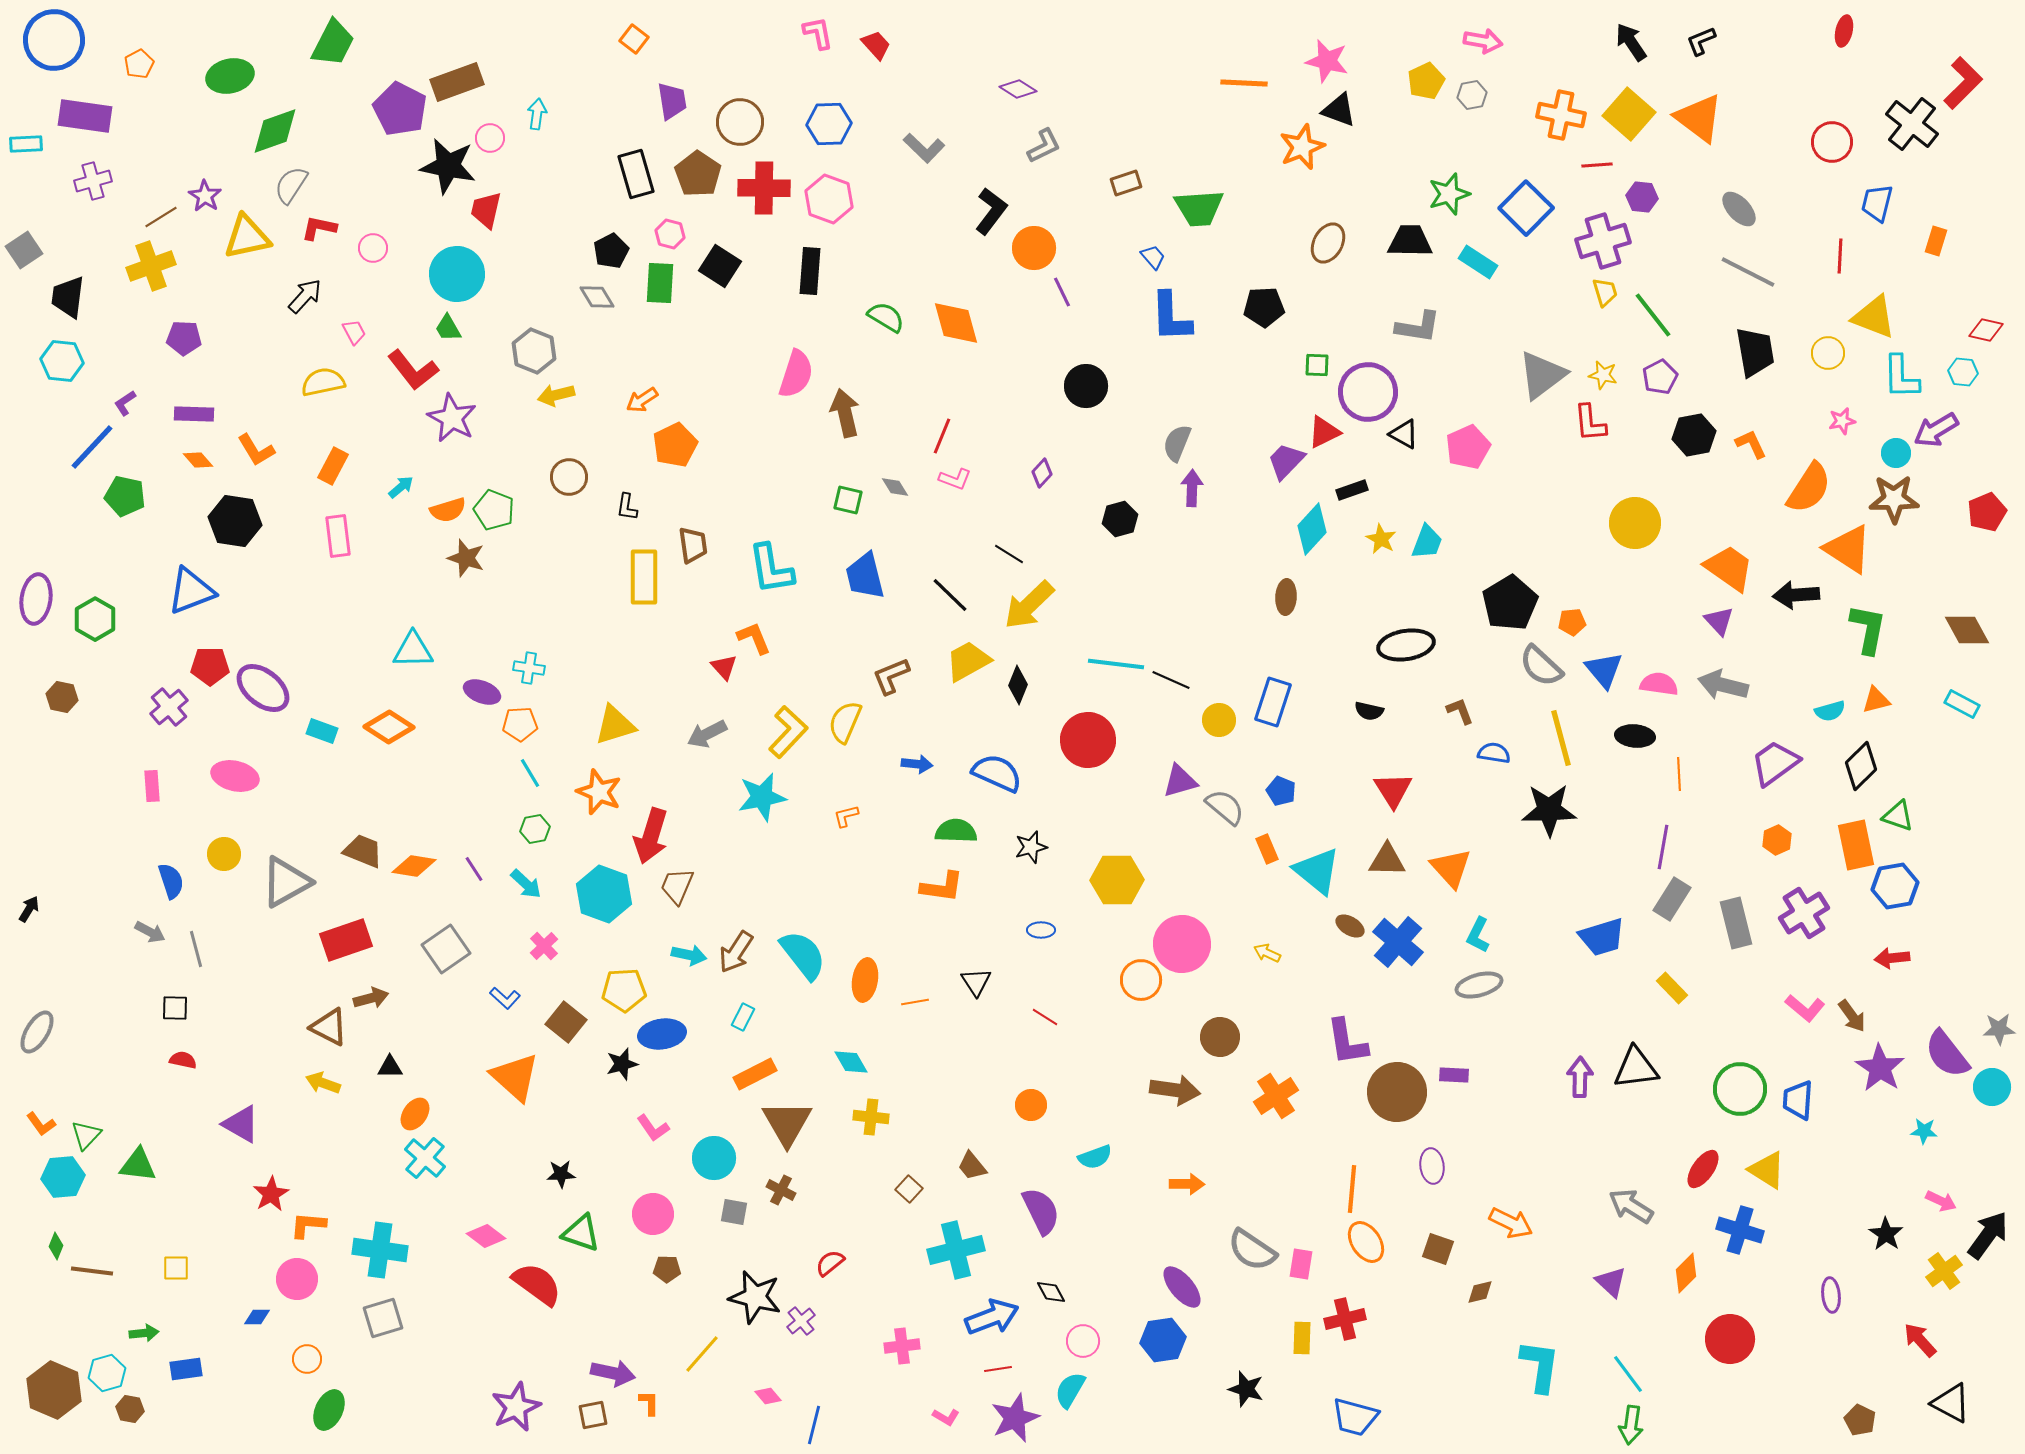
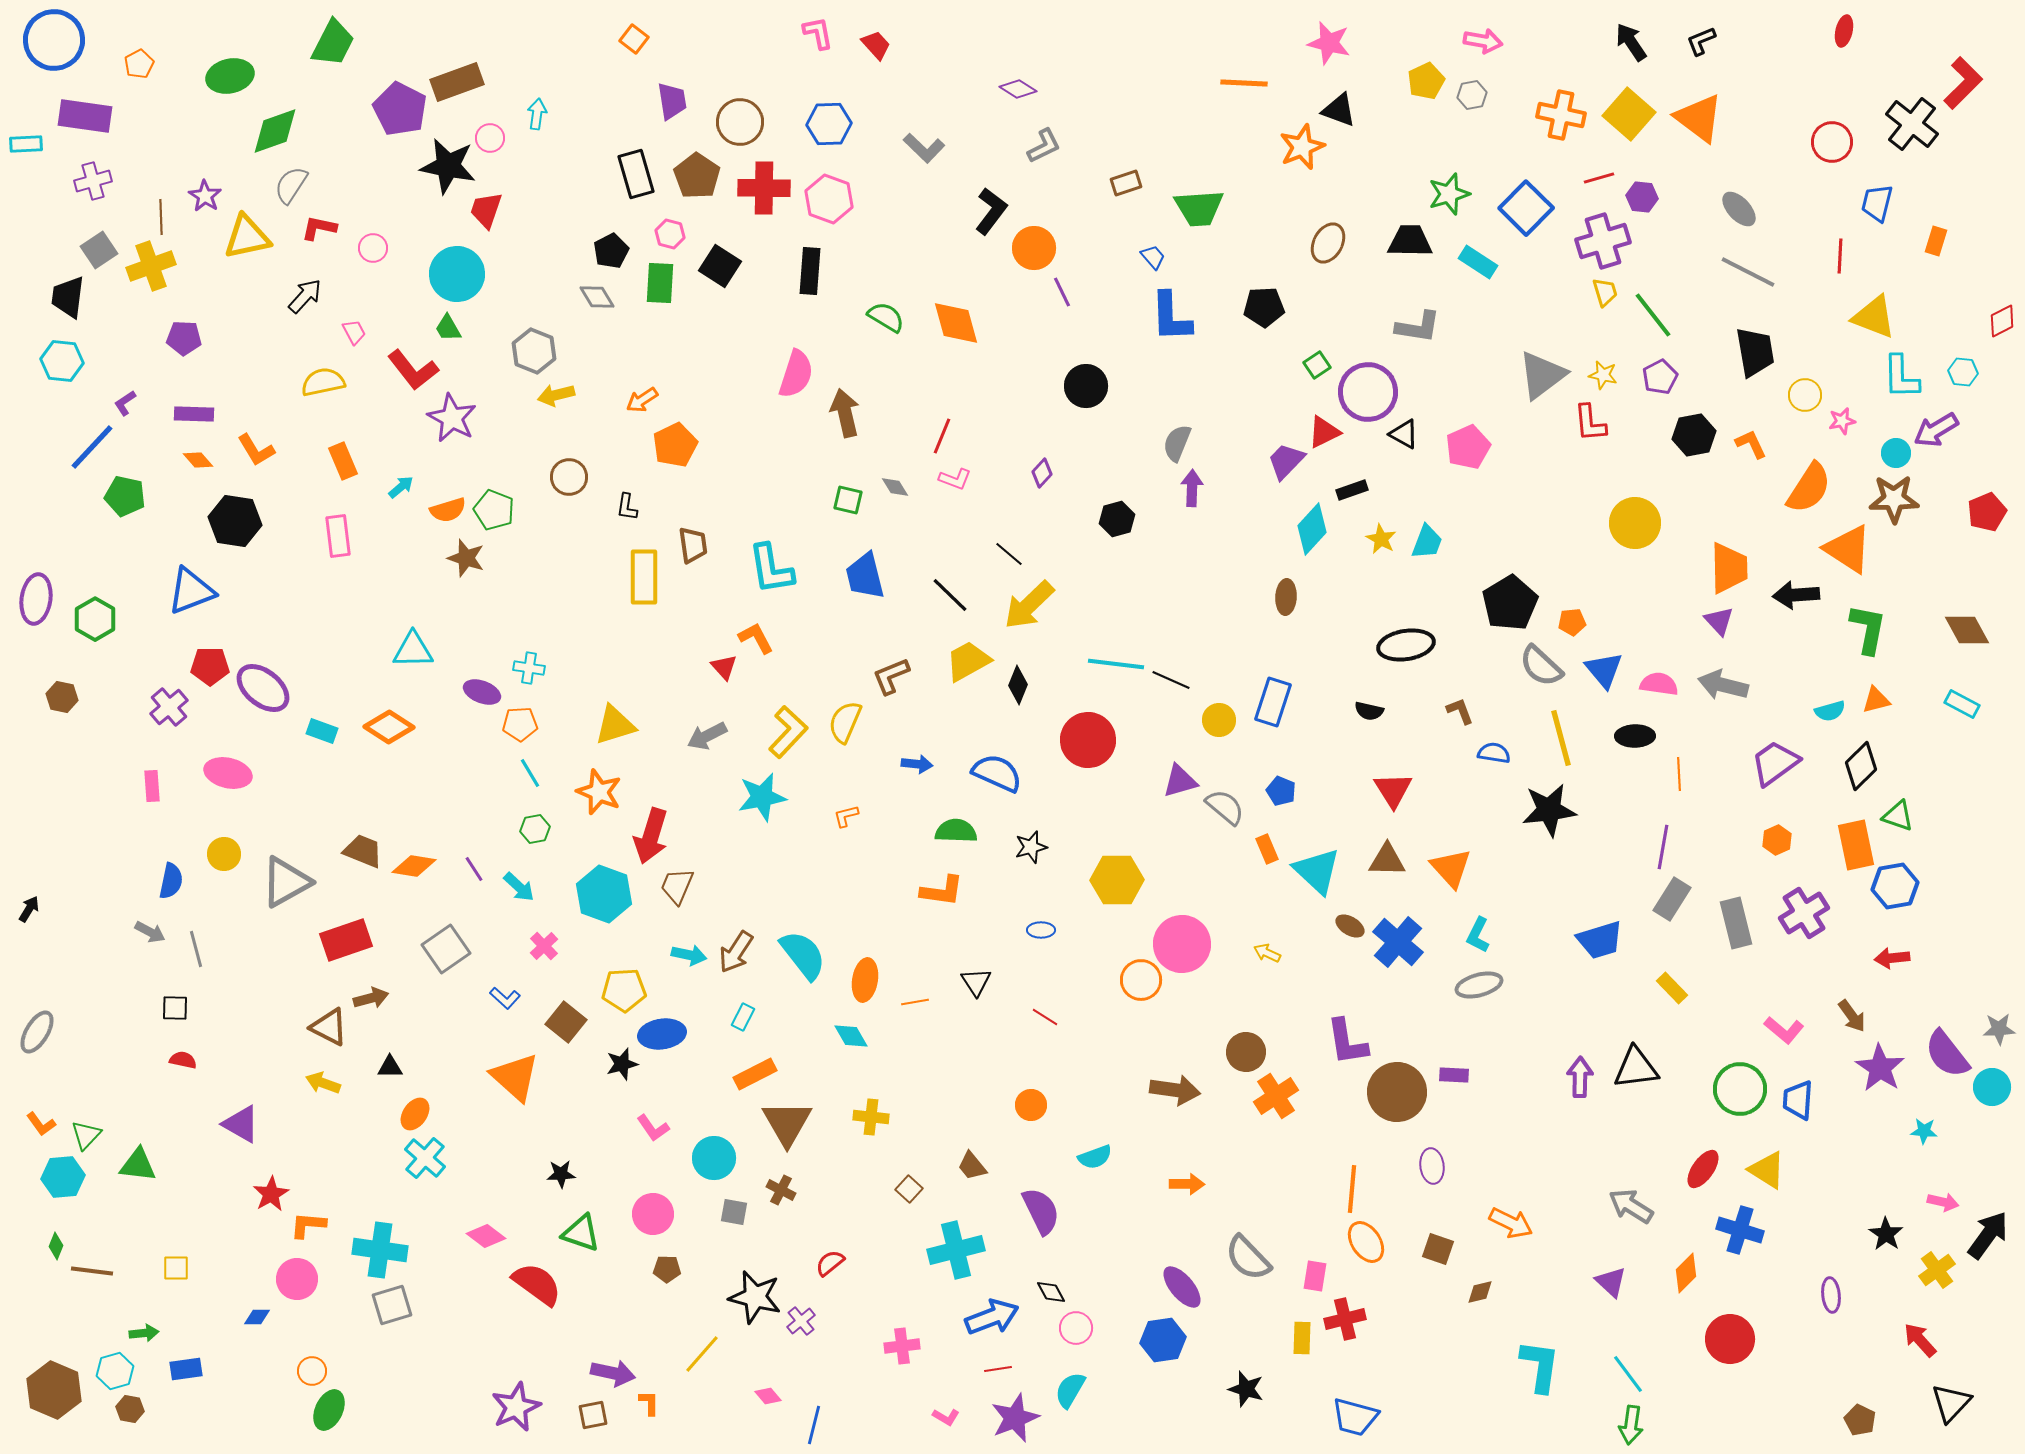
pink star at (1327, 61): moved 2 px right, 18 px up
red line at (1597, 165): moved 2 px right, 13 px down; rotated 12 degrees counterclockwise
brown pentagon at (698, 174): moved 1 px left, 2 px down
red trapezoid at (486, 210): rotated 6 degrees clockwise
brown line at (161, 217): rotated 60 degrees counterclockwise
gray square at (24, 250): moved 75 px right
red diamond at (1986, 330): moved 16 px right, 9 px up; rotated 40 degrees counterclockwise
yellow circle at (1828, 353): moved 23 px left, 42 px down
green square at (1317, 365): rotated 36 degrees counterclockwise
orange rectangle at (333, 466): moved 10 px right, 5 px up; rotated 51 degrees counterclockwise
black hexagon at (1120, 519): moved 3 px left
black line at (1009, 554): rotated 8 degrees clockwise
orange trapezoid at (1729, 568): rotated 54 degrees clockwise
orange L-shape at (754, 638): moved 2 px right; rotated 6 degrees counterclockwise
gray arrow at (707, 734): moved 2 px down
black ellipse at (1635, 736): rotated 6 degrees counterclockwise
pink ellipse at (235, 776): moved 7 px left, 3 px up
black star at (1549, 810): rotated 6 degrees counterclockwise
cyan triangle at (1317, 871): rotated 4 degrees clockwise
blue semicircle at (171, 881): rotated 30 degrees clockwise
cyan arrow at (526, 884): moved 7 px left, 3 px down
orange L-shape at (942, 887): moved 4 px down
blue trapezoid at (1602, 937): moved 2 px left, 3 px down
pink L-shape at (1805, 1008): moved 21 px left, 22 px down
brown circle at (1220, 1037): moved 26 px right, 15 px down
cyan diamond at (851, 1062): moved 26 px up
pink arrow at (1941, 1201): moved 2 px right, 1 px down; rotated 12 degrees counterclockwise
gray semicircle at (1252, 1250): moved 4 px left, 8 px down; rotated 12 degrees clockwise
pink rectangle at (1301, 1264): moved 14 px right, 12 px down
yellow cross at (1944, 1271): moved 7 px left, 1 px up
gray square at (383, 1318): moved 9 px right, 13 px up
pink circle at (1083, 1341): moved 7 px left, 13 px up
orange circle at (307, 1359): moved 5 px right, 12 px down
cyan hexagon at (107, 1373): moved 8 px right, 2 px up
black triangle at (1951, 1403): rotated 45 degrees clockwise
